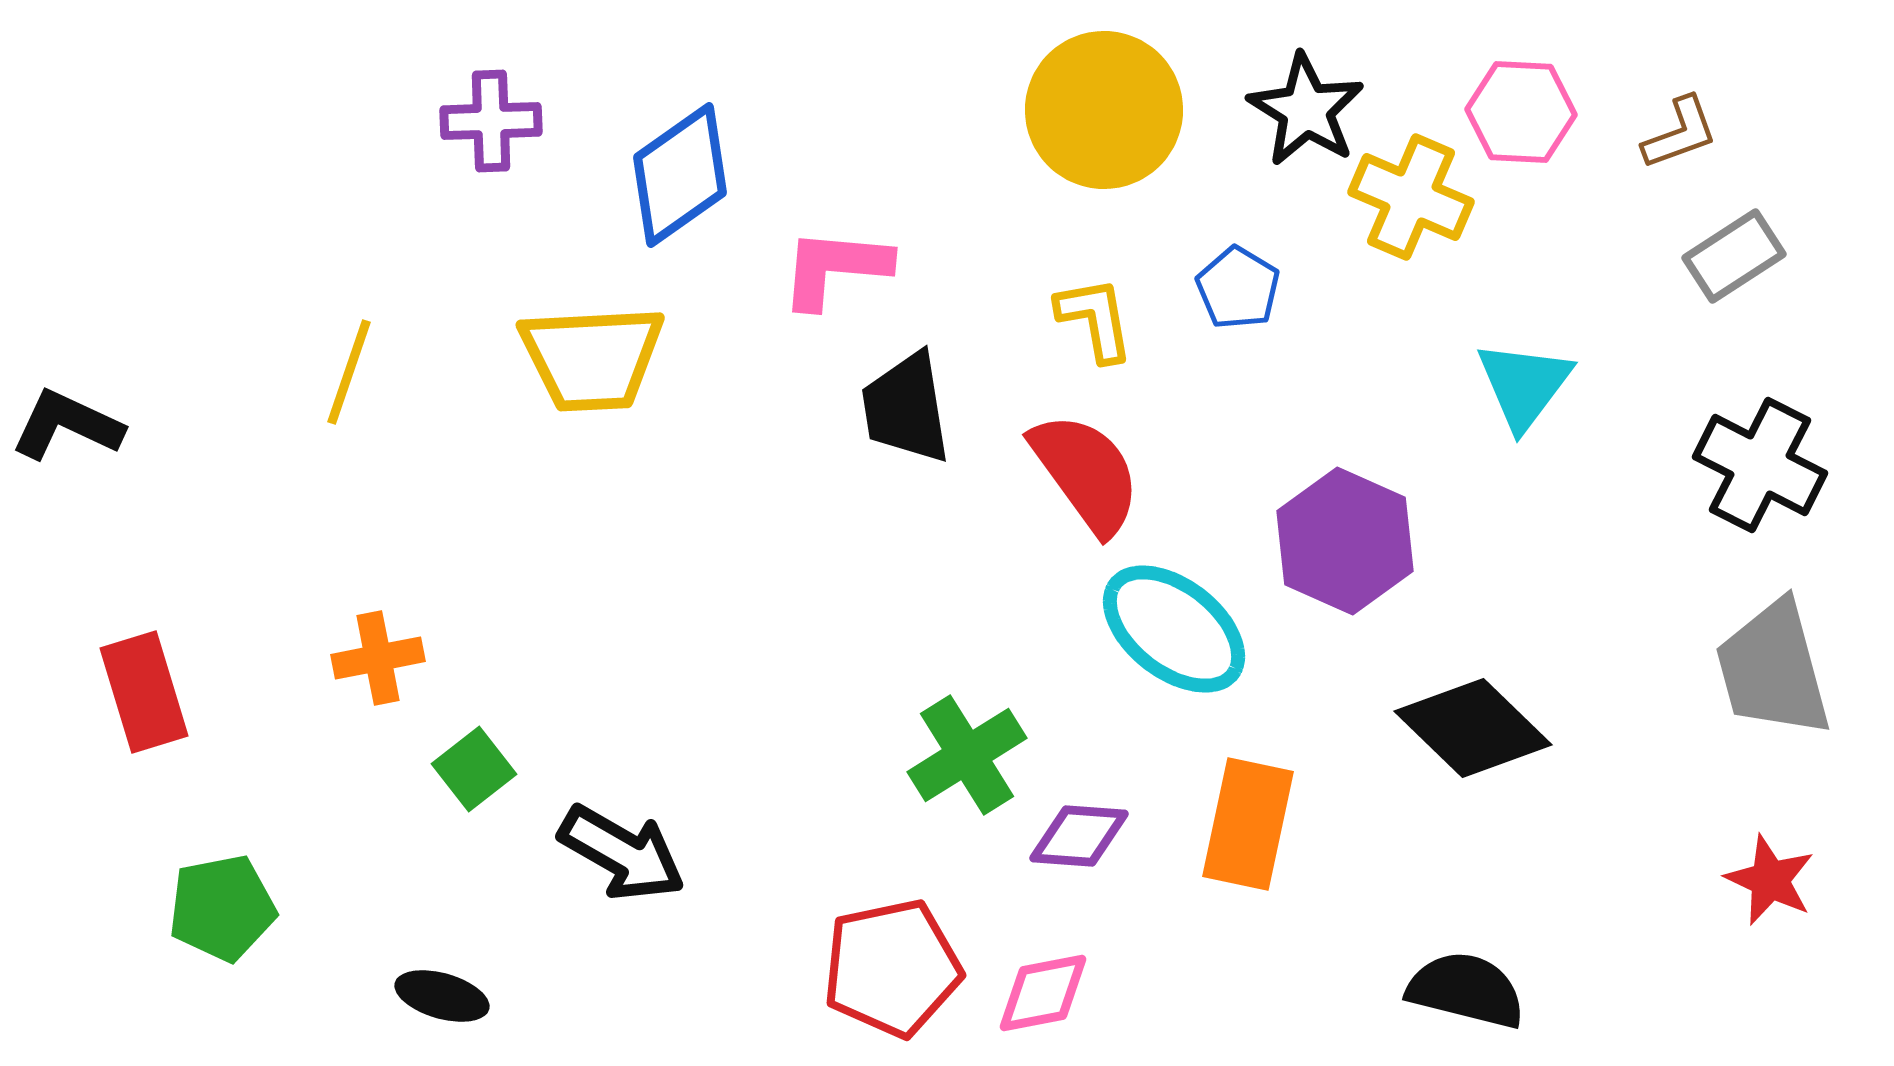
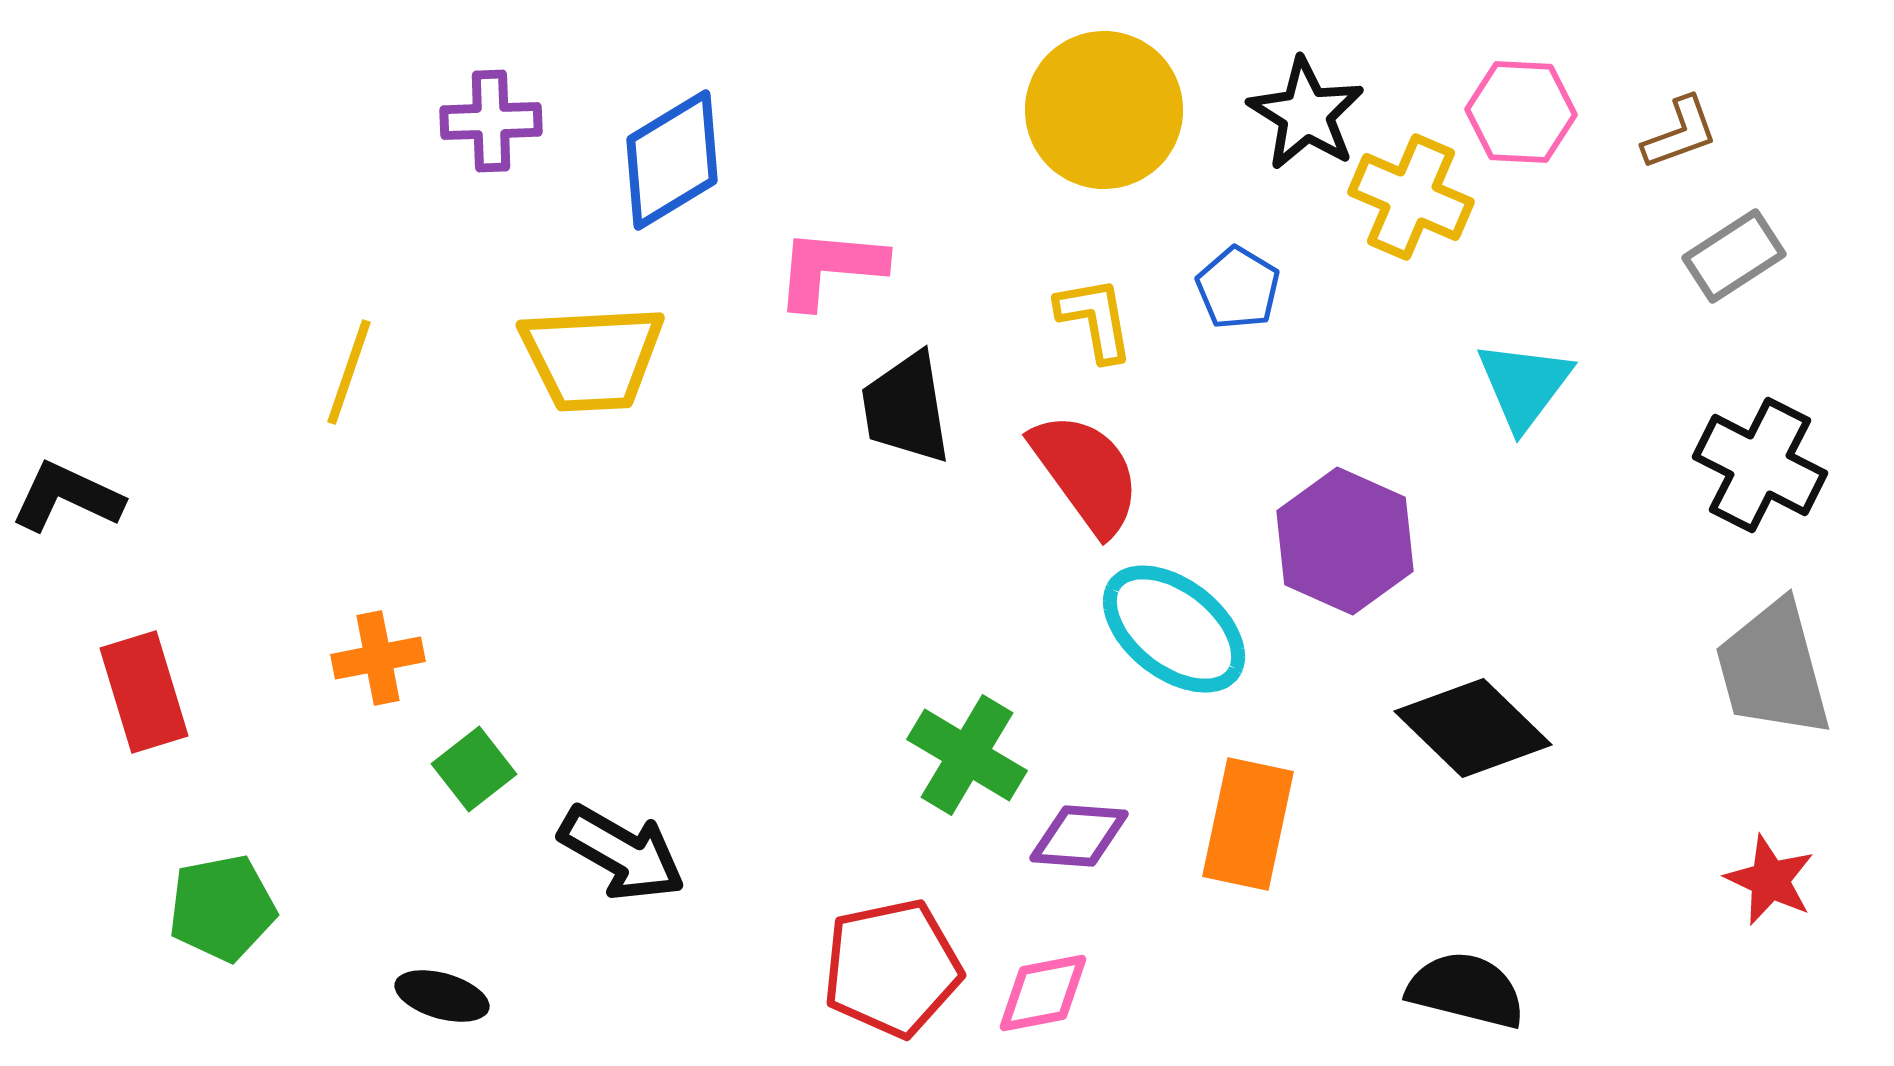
black star: moved 4 px down
blue diamond: moved 8 px left, 15 px up; rotated 4 degrees clockwise
pink L-shape: moved 5 px left
black L-shape: moved 72 px down
green cross: rotated 27 degrees counterclockwise
